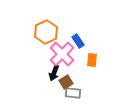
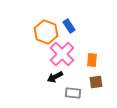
orange hexagon: rotated 15 degrees counterclockwise
blue rectangle: moved 9 px left, 15 px up
black arrow: moved 1 px right, 4 px down; rotated 42 degrees clockwise
brown square: moved 30 px right; rotated 24 degrees clockwise
